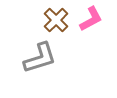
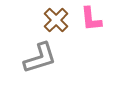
pink L-shape: rotated 112 degrees clockwise
